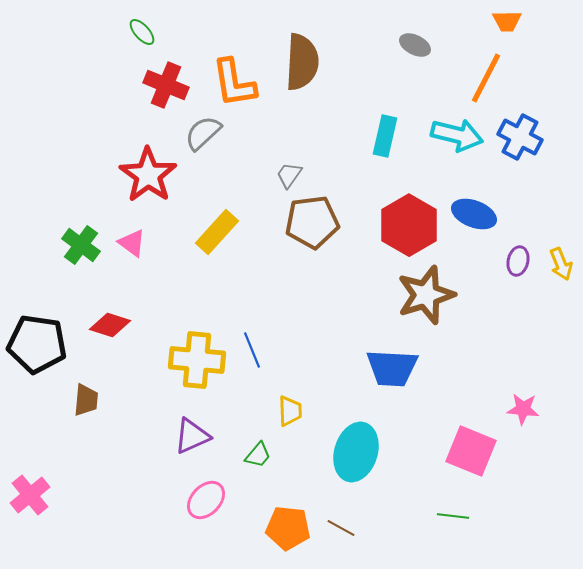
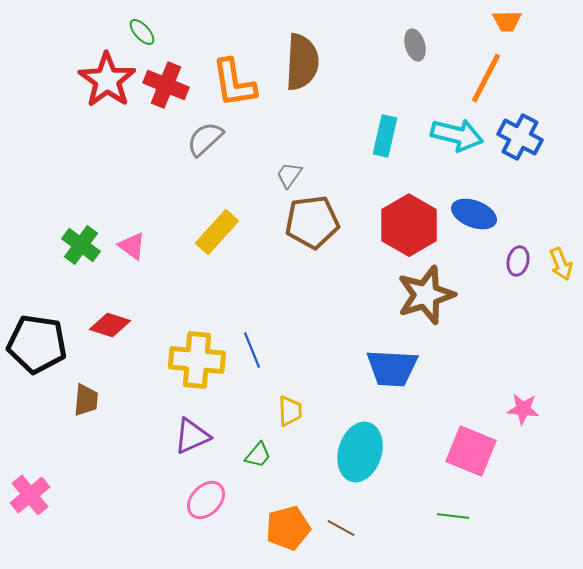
gray ellipse: rotated 48 degrees clockwise
gray semicircle: moved 2 px right, 6 px down
red star: moved 41 px left, 95 px up
pink triangle: moved 3 px down
cyan ellipse: moved 4 px right
orange pentagon: rotated 21 degrees counterclockwise
